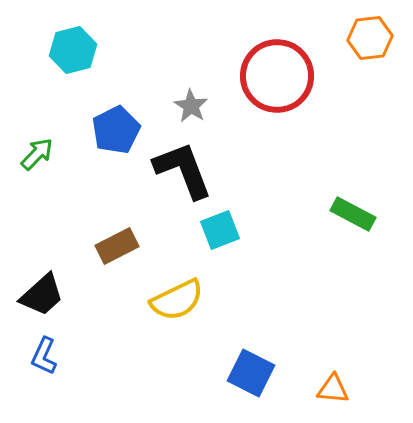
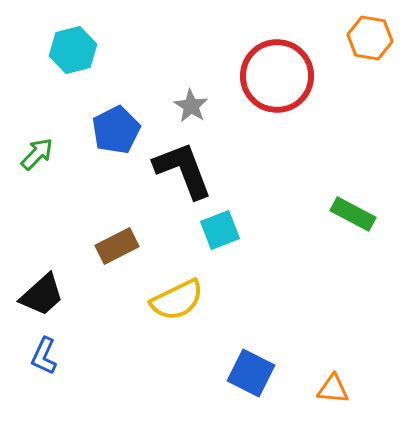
orange hexagon: rotated 15 degrees clockwise
